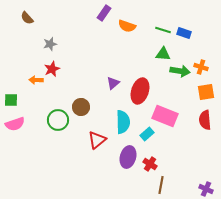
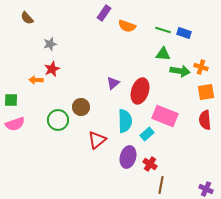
cyan semicircle: moved 2 px right, 1 px up
